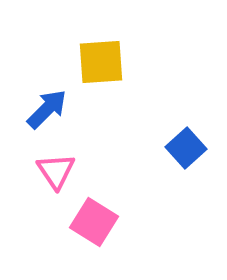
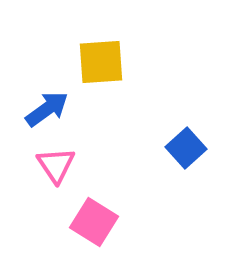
blue arrow: rotated 9 degrees clockwise
pink triangle: moved 6 px up
